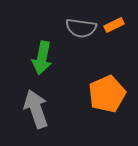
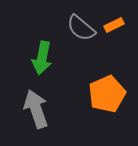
gray semicircle: rotated 32 degrees clockwise
